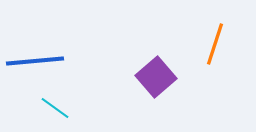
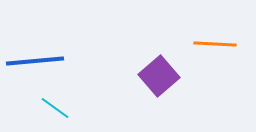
orange line: rotated 75 degrees clockwise
purple square: moved 3 px right, 1 px up
